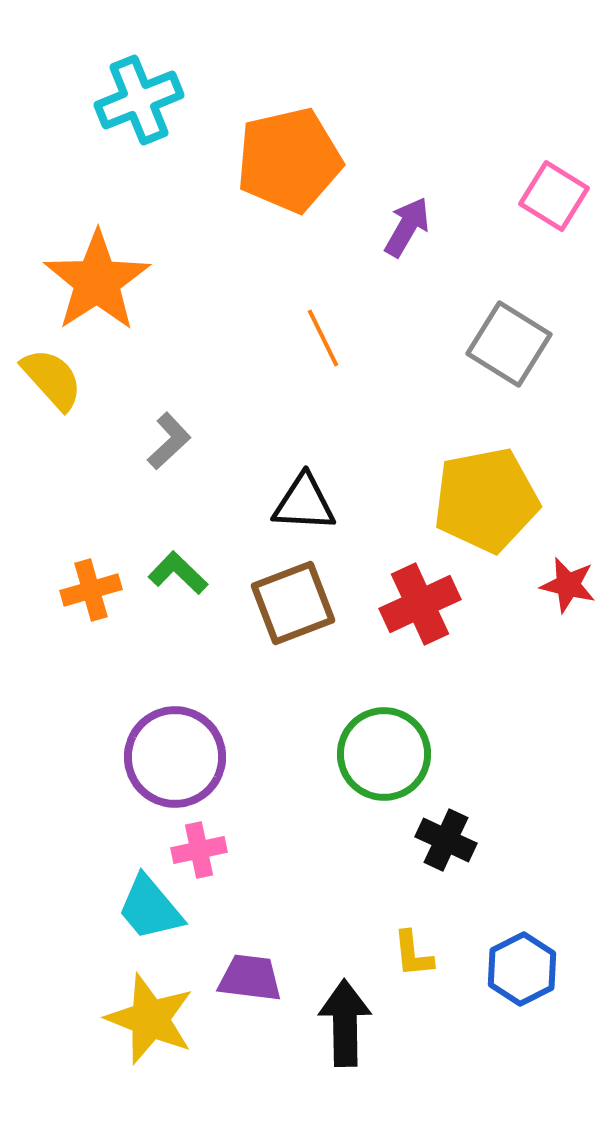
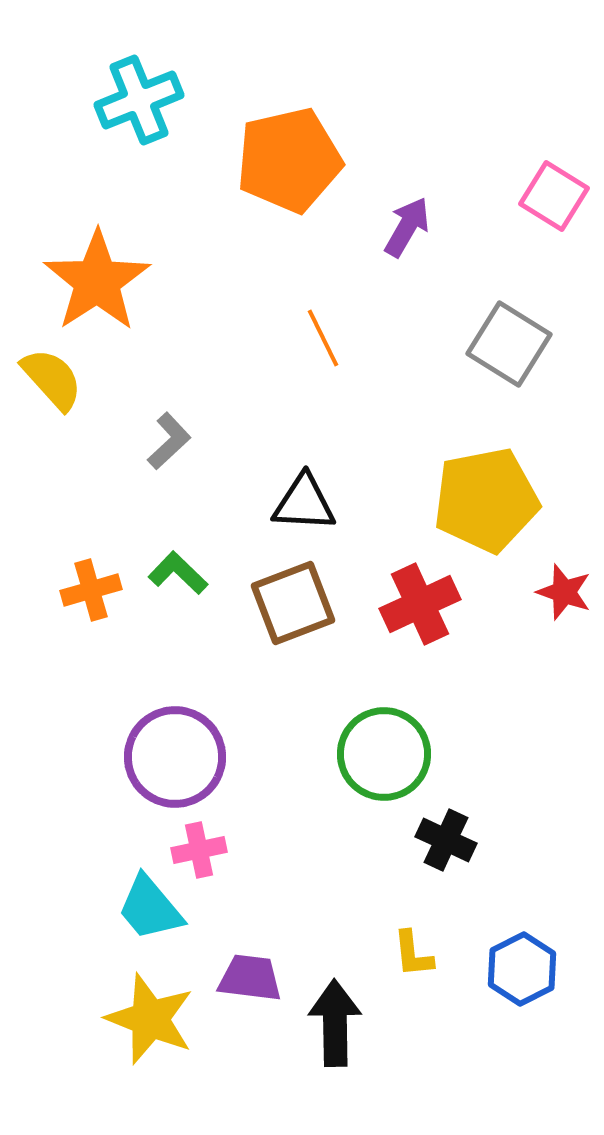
red star: moved 4 px left, 7 px down; rotated 6 degrees clockwise
black arrow: moved 10 px left
